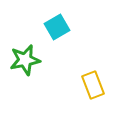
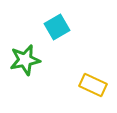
yellow rectangle: rotated 44 degrees counterclockwise
